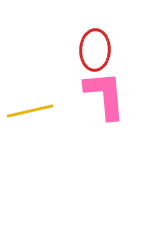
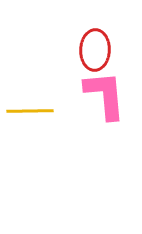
yellow line: rotated 12 degrees clockwise
